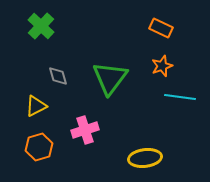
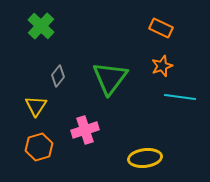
gray diamond: rotated 55 degrees clockwise
yellow triangle: rotated 30 degrees counterclockwise
